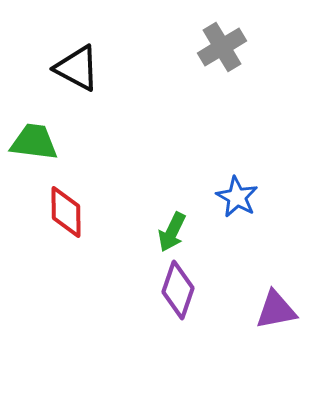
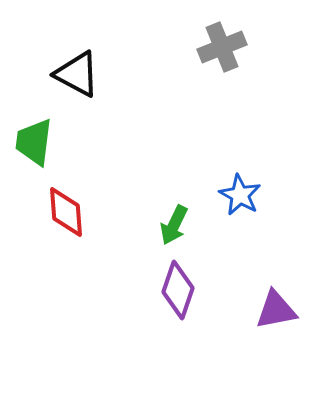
gray cross: rotated 9 degrees clockwise
black triangle: moved 6 px down
green trapezoid: rotated 90 degrees counterclockwise
blue star: moved 3 px right, 2 px up
red diamond: rotated 4 degrees counterclockwise
green arrow: moved 2 px right, 7 px up
